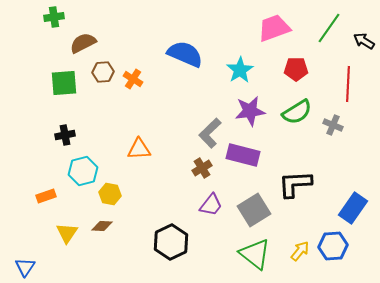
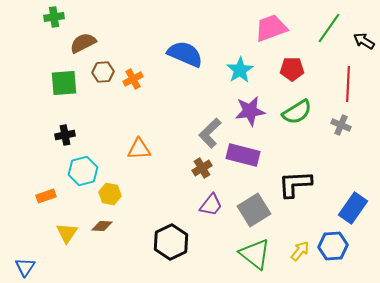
pink trapezoid: moved 3 px left
red pentagon: moved 4 px left
orange cross: rotated 30 degrees clockwise
gray cross: moved 8 px right
